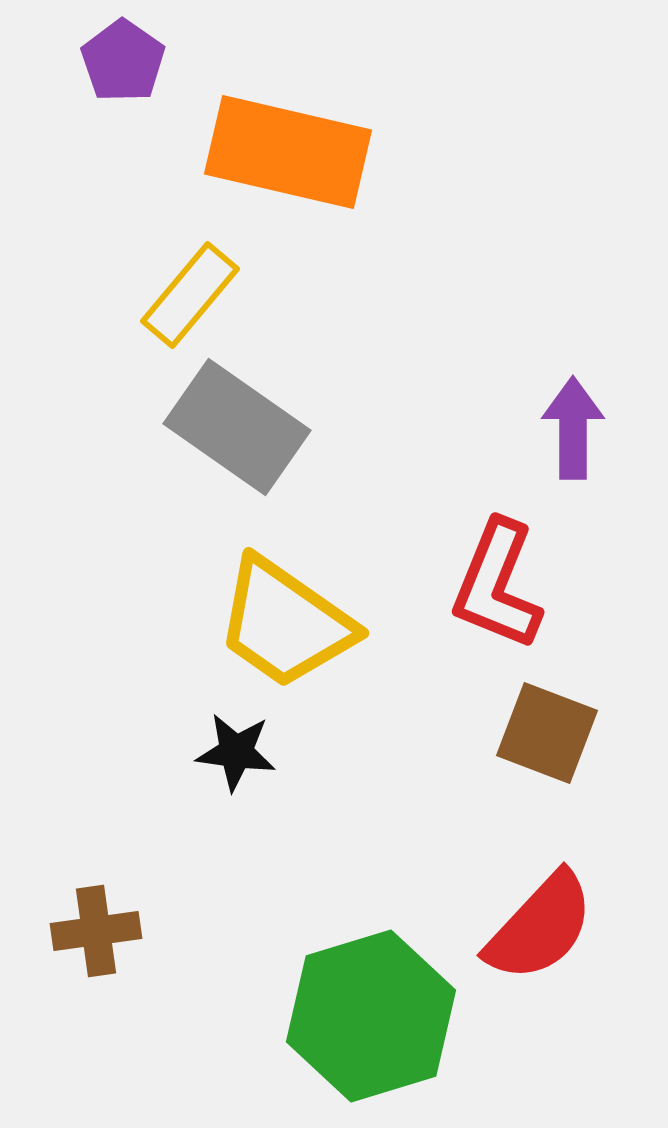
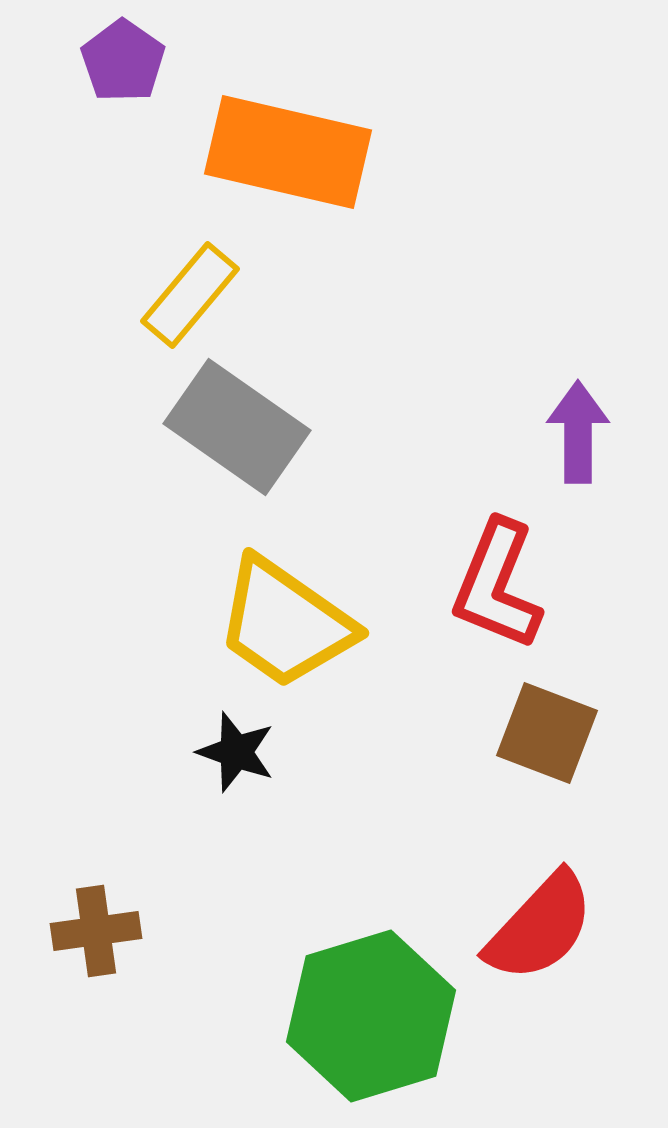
purple arrow: moved 5 px right, 4 px down
black star: rotated 12 degrees clockwise
